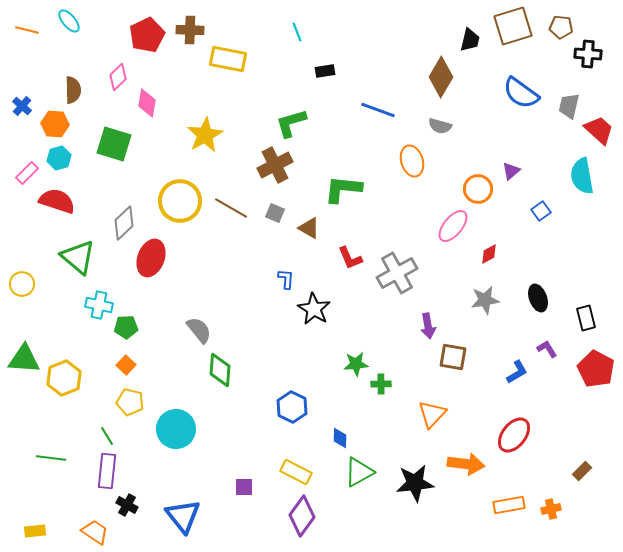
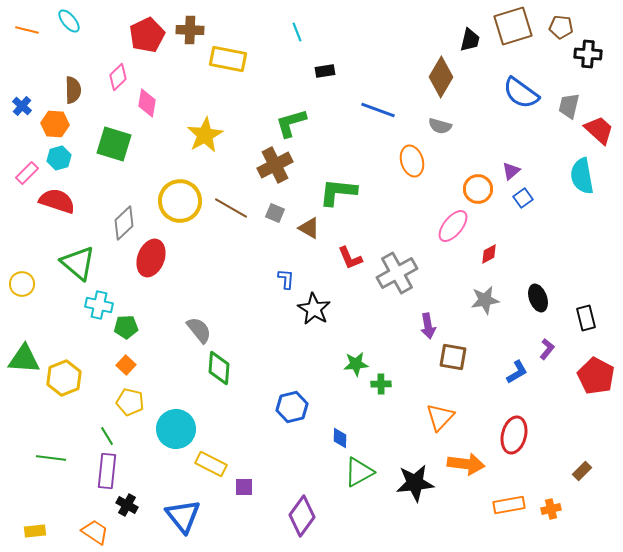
green L-shape at (343, 189): moved 5 px left, 3 px down
blue square at (541, 211): moved 18 px left, 13 px up
green triangle at (78, 257): moved 6 px down
purple L-shape at (547, 349): rotated 70 degrees clockwise
red pentagon at (596, 369): moved 7 px down
green diamond at (220, 370): moved 1 px left, 2 px up
blue hexagon at (292, 407): rotated 20 degrees clockwise
orange triangle at (432, 414): moved 8 px right, 3 px down
red ellipse at (514, 435): rotated 24 degrees counterclockwise
yellow rectangle at (296, 472): moved 85 px left, 8 px up
